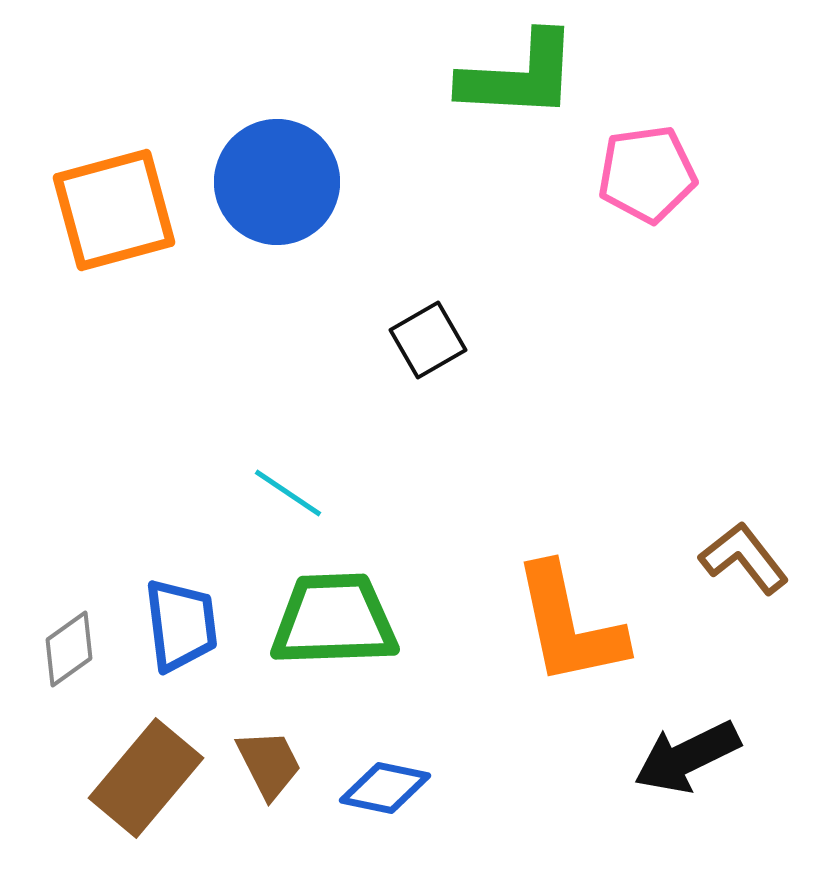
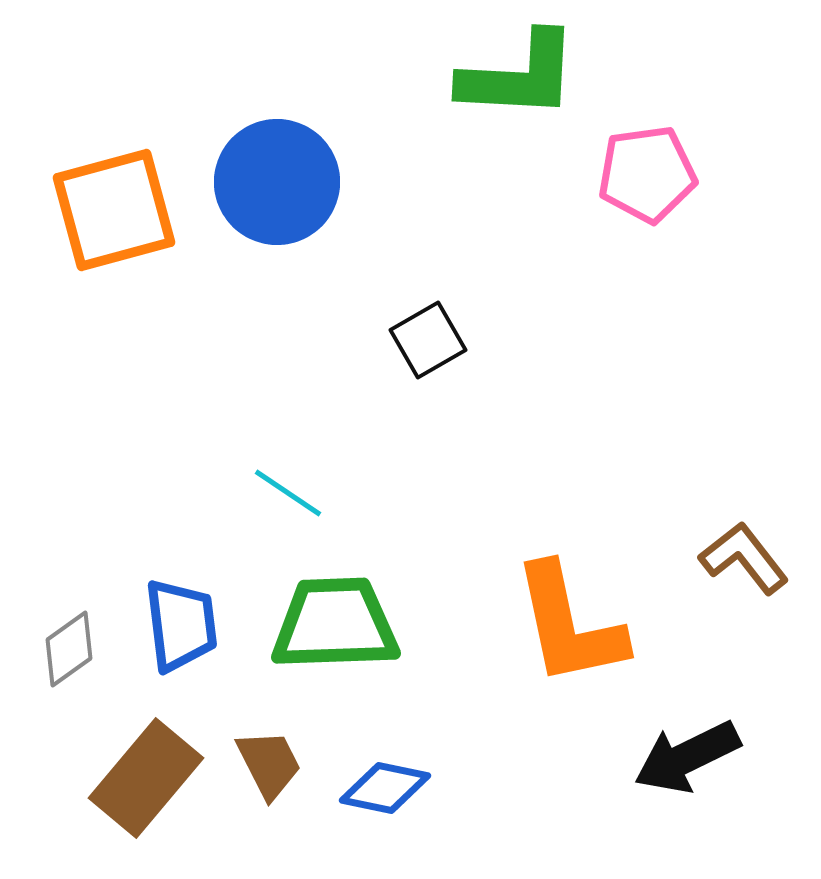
green trapezoid: moved 1 px right, 4 px down
